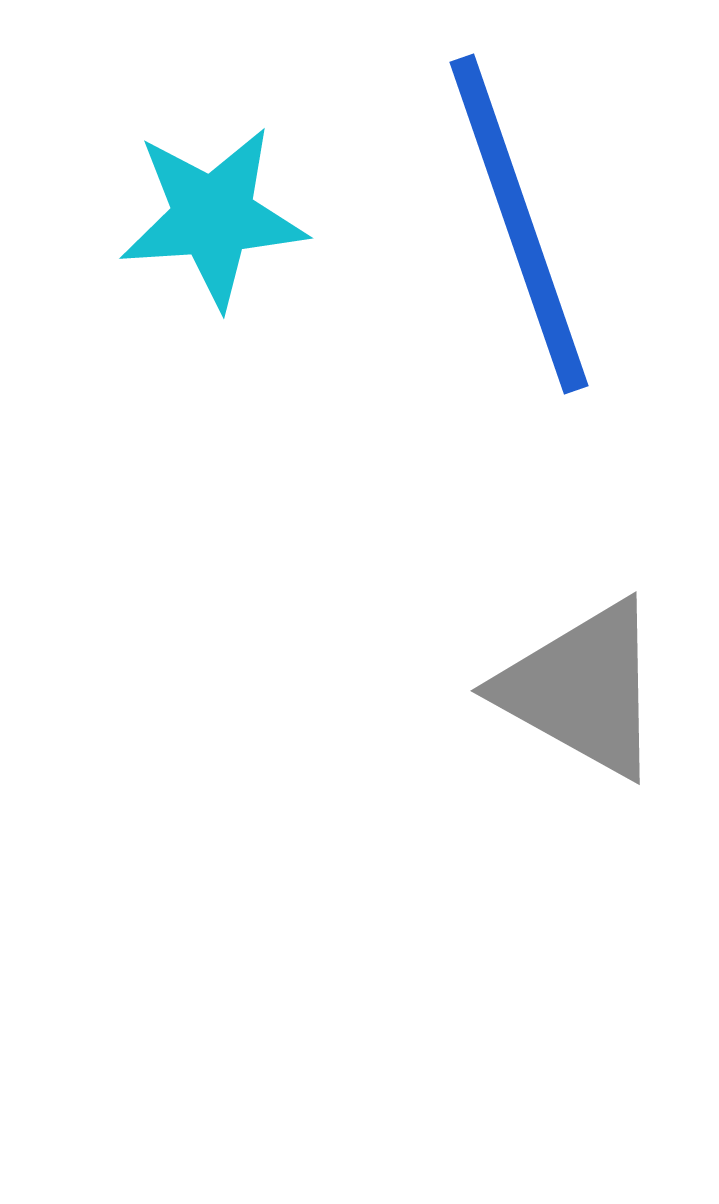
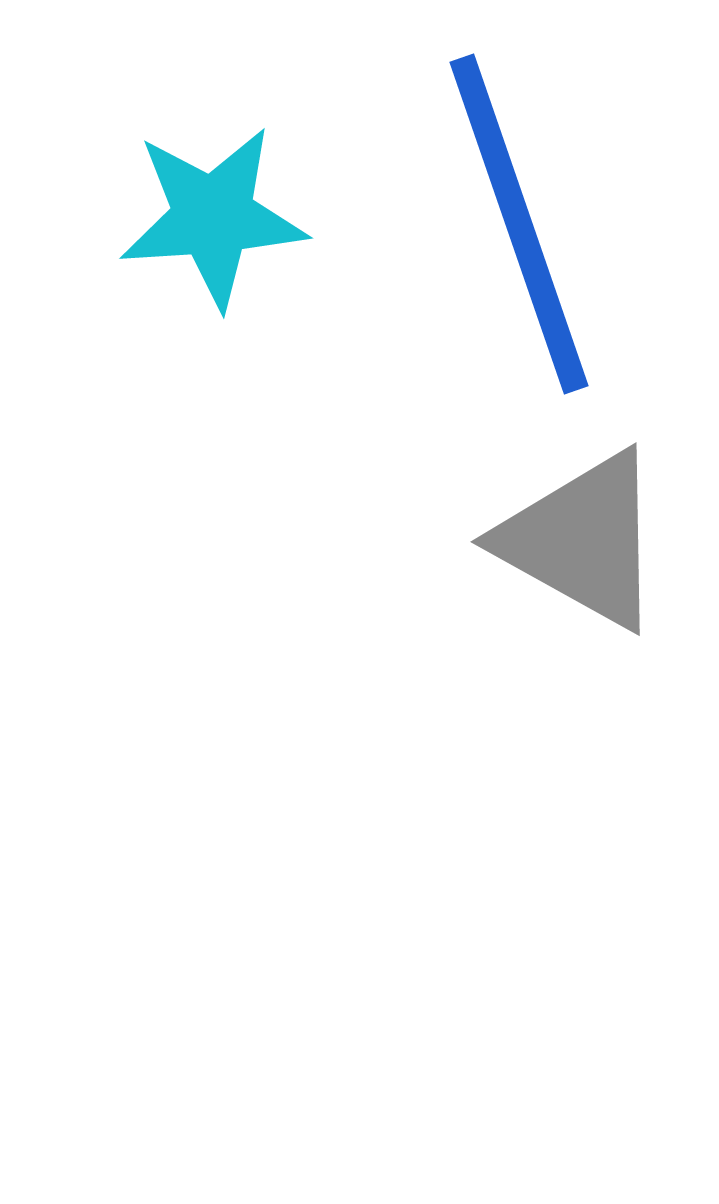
gray triangle: moved 149 px up
